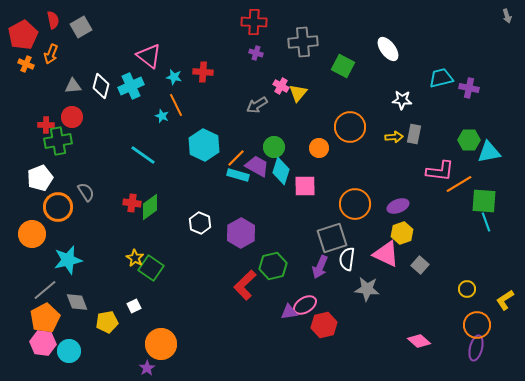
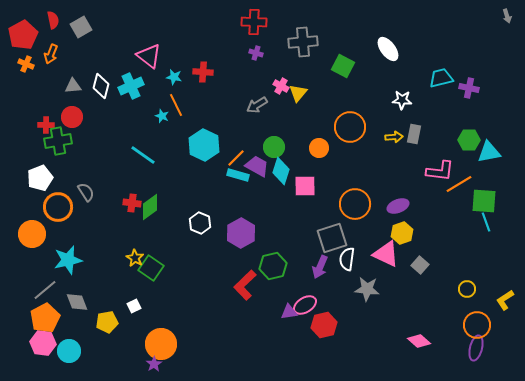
purple star at (147, 368): moved 7 px right, 4 px up
